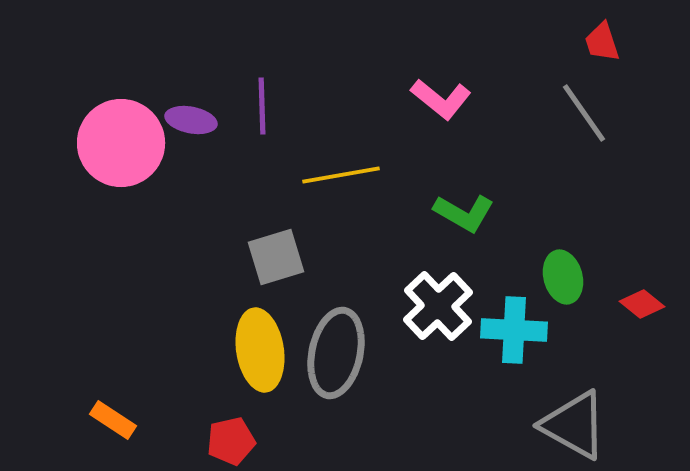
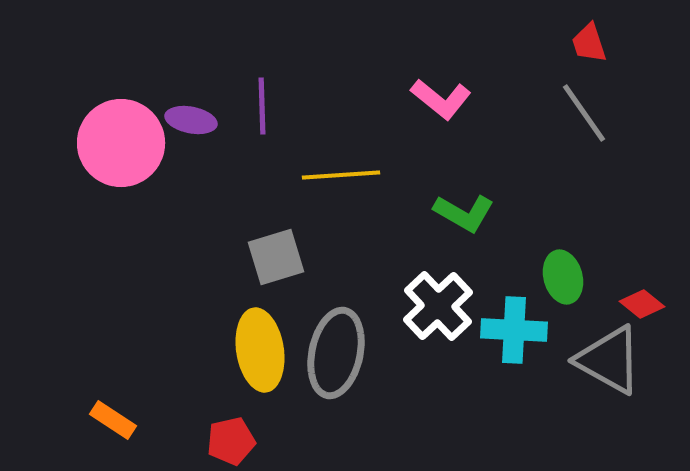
red trapezoid: moved 13 px left, 1 px down
yellow line: rotated 6 degrees clockwise
gray triangle: moved 35 px right, 65 px up
